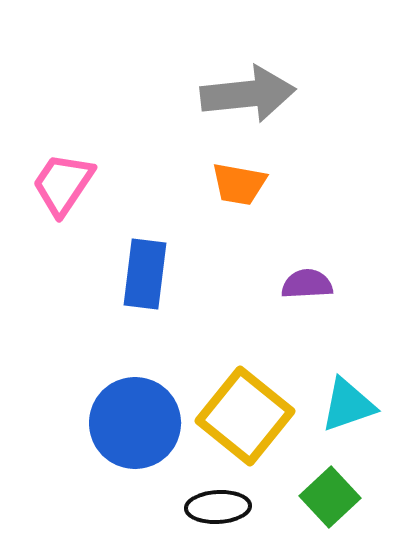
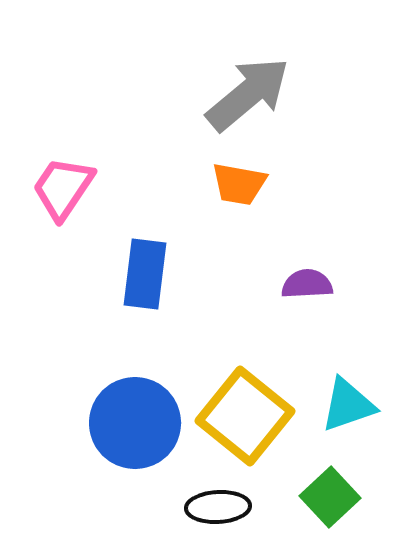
gray arrow: rotated 34 degrees counterclockwise
pink trapezoid: moved 4 px down
